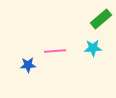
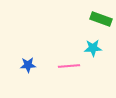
green rectangle: rotated 60 degrees clockwise
pink line: moved 14 px right, 15 px down
